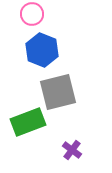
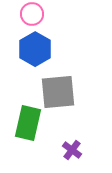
blue hexagon: moved 7 px left, 1 px up; rotated 8 degrees clockwise
gray square: rotated 9 degrees clockwise
green rectangle: moved 1 px down; rotated 56 degrees counterclockwise
